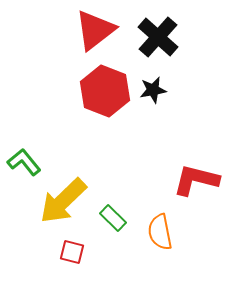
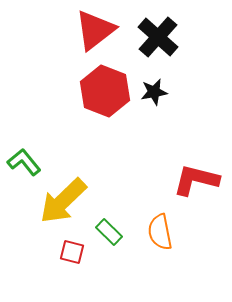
black star: moved 1 px right, 2 px down
green rectangle: moved 4 px left, 14 px down
